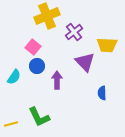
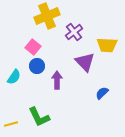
blue semicircle: rotated 48 degrees clockwise
